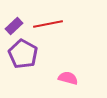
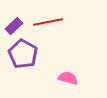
red line: moved 2 px up
